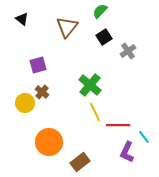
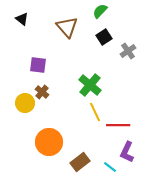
brown triangle: rotated 20 degrees counterclockwise
purple square: rotated 24 degrees clockwise
cyan line: moved 34 px left, 30 px down; rotated 16 degrees counterclockwise
